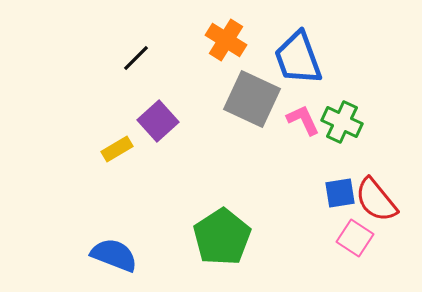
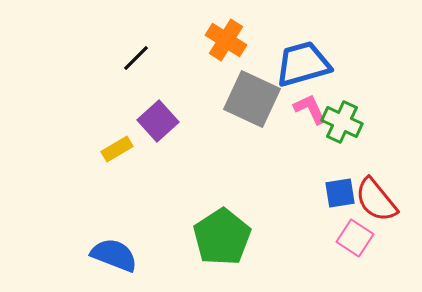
blue trapezoid: moved 5 px right, 6 px down; rotated 94 degrees clockwise
pink L-shape: moved 7 px right, 11 px up
